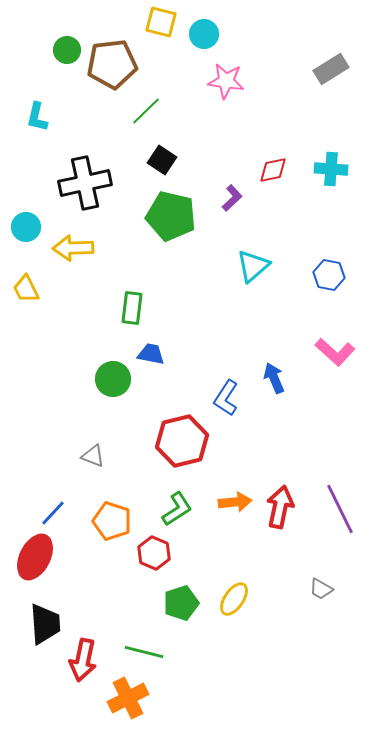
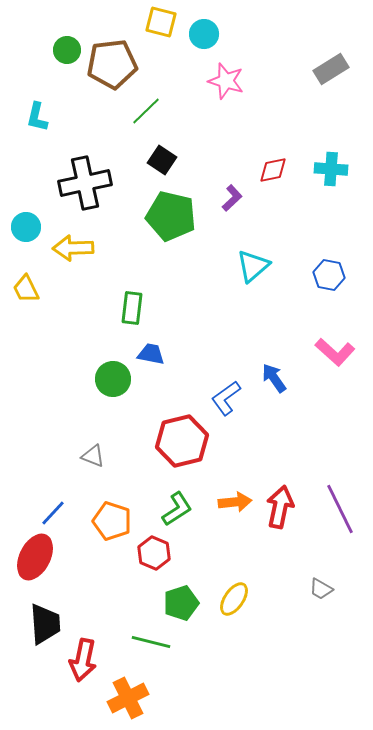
pink star at (226, 81): rotated 9 degrees clockwise
blue arrow at (274, 378): rotated 12 degrees counterclockwise
blue L-shape at (226, 398): rotated 21 degrees clockwise
green line at (144, 652): moved 7 px right, 10 px up
